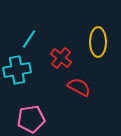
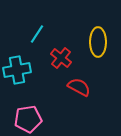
cyan line: moved 8 px right, 5 px up
pink pentagon: moved 3 px left
